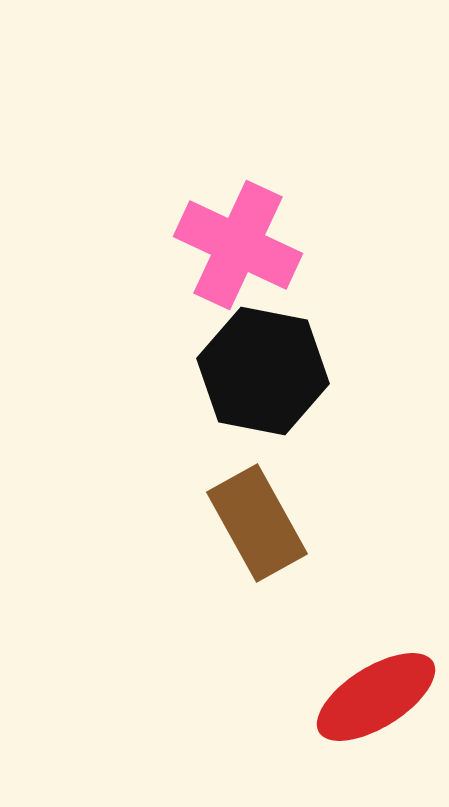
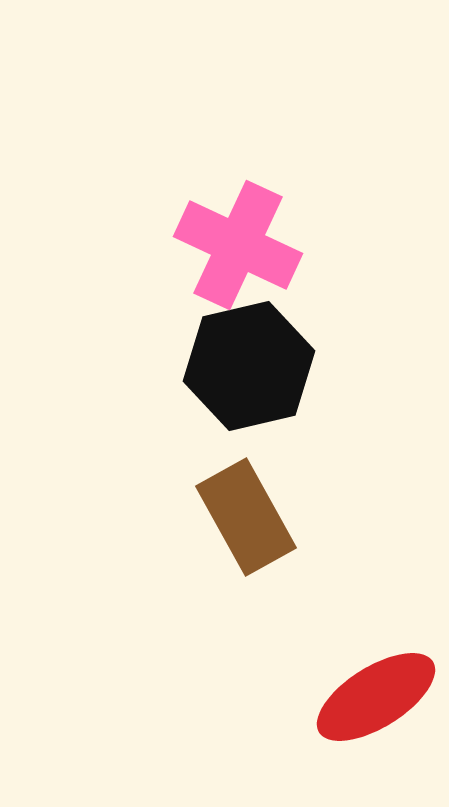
black hexagon: moved 14 px left, 5 px up; rotated 24 degrees counterclockwise
brown rectangle: moved 11 px left, 6 px up
